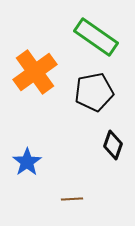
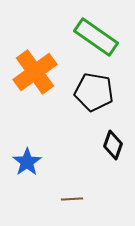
black pentagon: rotated 21 degrees clockwise
